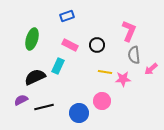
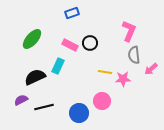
blue rectangle: moved 5 px right, 3 px up
green ellipse: rotated 25 degrees clockwise
black circle: moved 7 px left, 2 px up
